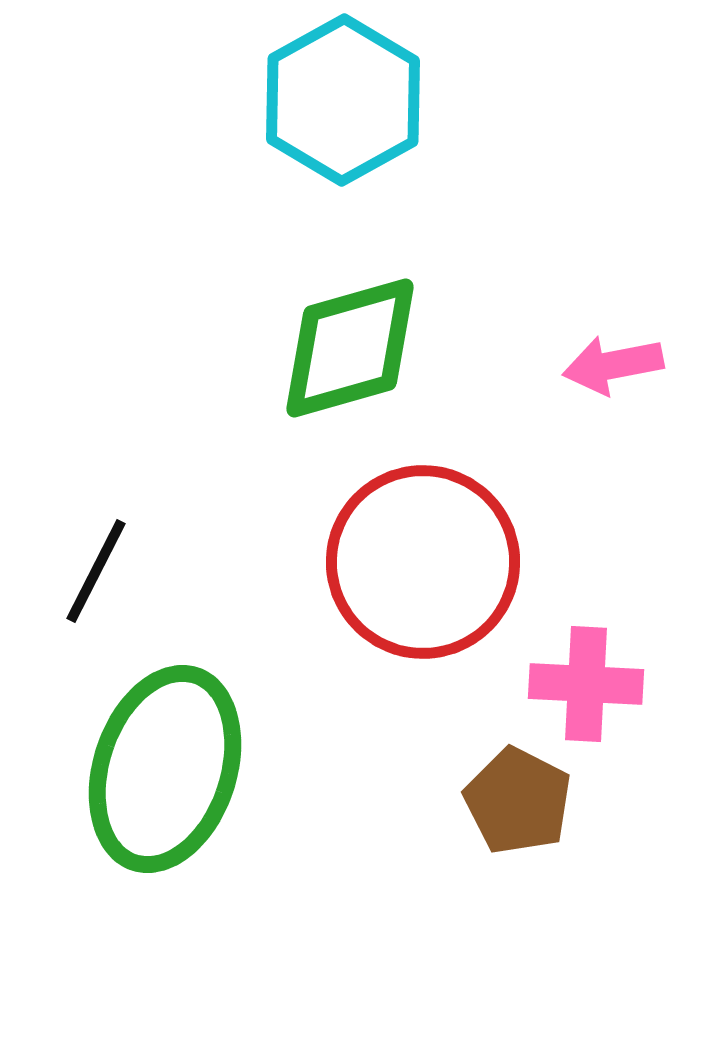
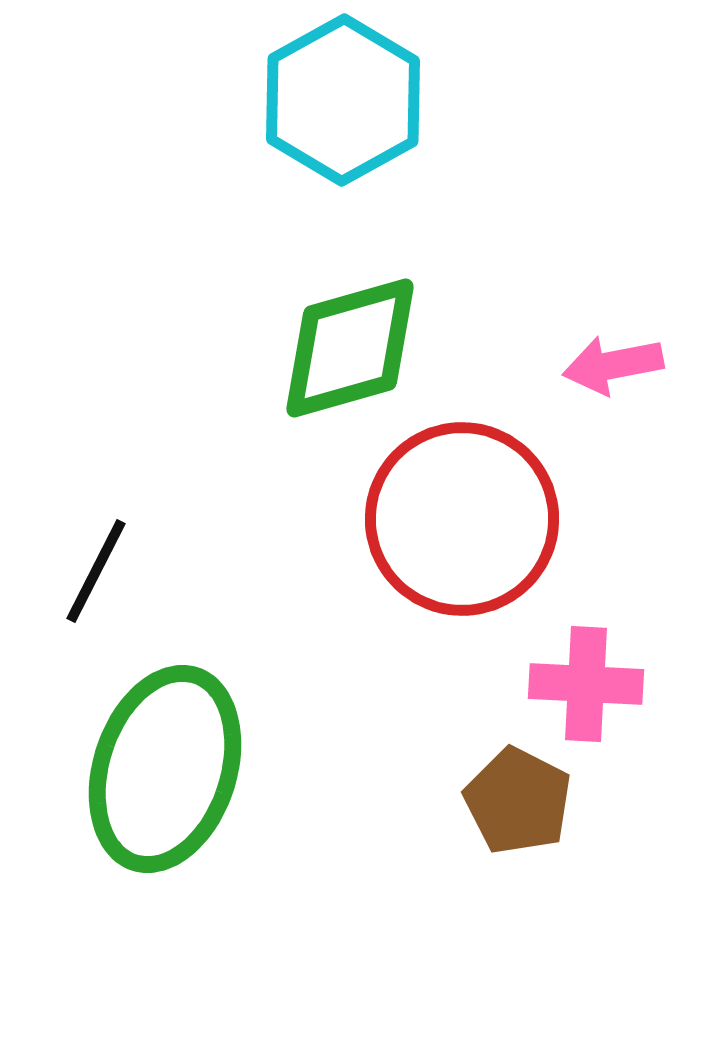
red circle: moved 39 px right, 43 px up
